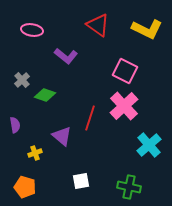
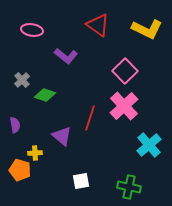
pink square: rotated 20 degrees clockwise
yellow cross: rotated 16 degrees clockwise
orange pentagon: moved 5 px left, 17 px up
